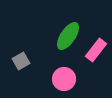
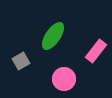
green ellipse: moved 15 px left
pink rectangle: moved 1 px down
